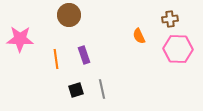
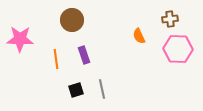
brown circle: moved 3 px right, 5 px down
